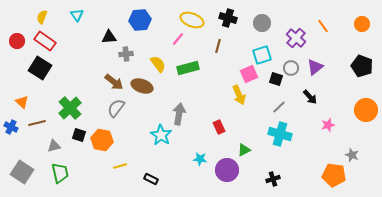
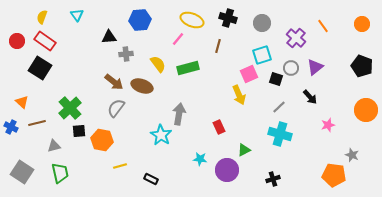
black square at (79, 135): moved 4 px up; rotated 24 degrees counterclockwise
